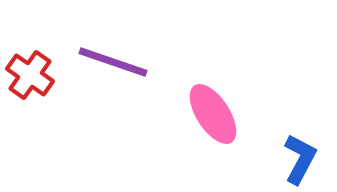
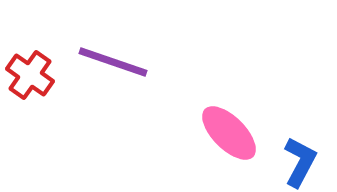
pink ellipse: moved 16 px right, 19 px down; rotated 12 degrees counterclockwise
blue L-shape: moved 3 px down
